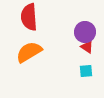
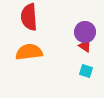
red triangle: moved 2 px left, 1 px up
orange semicircle: rotated 24 degrees clockwise
cyan square: rotated 24 degrees clockwise
